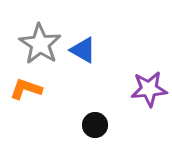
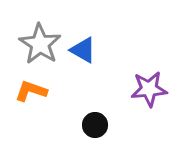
orange L-shape: moved 5 px right, 2 px down
